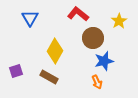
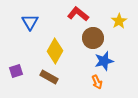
blue triangle: moved 4 px down
